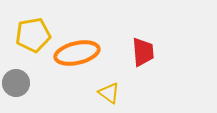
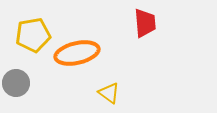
red trapezoid: moved 2 px right, 29 px up
